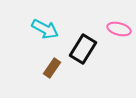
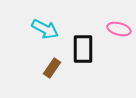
black rectangle: rotated 32 degrees counterclockwise
